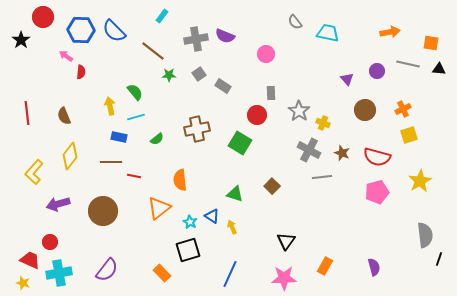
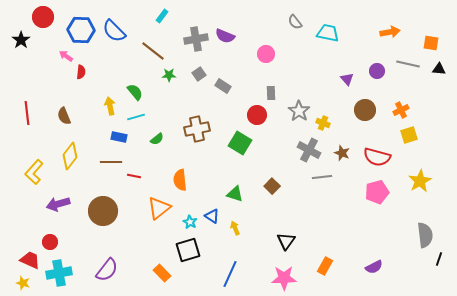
orange cross at (403, 109): moved 2 px left, 1 px down
yellow arrow at (232, 227): moved 3 px right, 1 px down
purple semicircle at (374, 267): rotated 78 degrees clockwise
